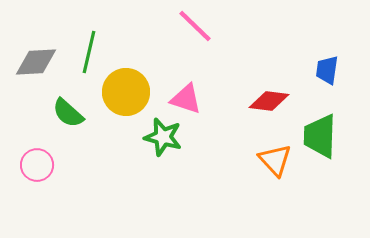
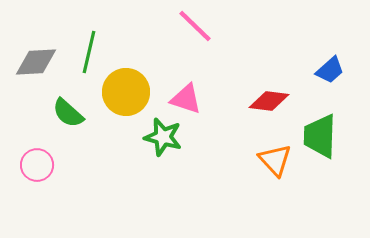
blue trapezoid: moved 3 px right; rotated 140 degrees counterclockwise
